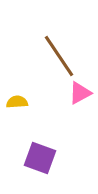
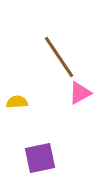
brown line: moved 1 px down
purple square: rotated 32 degrees counterclockwise
